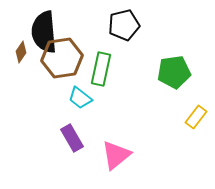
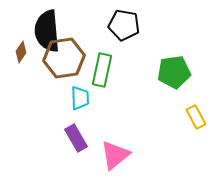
black pentagon: rotated 24 degrees clockwise
black semicircle: moved 3 px right, 1 px up
brown hexagon: moved 2 px right
green rectangle: moved 1 px right, 1 px down
cyan trapezoid: rotated 130 degrees counterclockwise
yellow rectangle: rotated 65 degrees counterclockwise
purple rectangle: moved 4 px right
pink triangle: moved 1 px left
